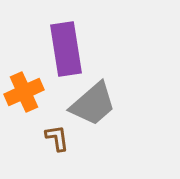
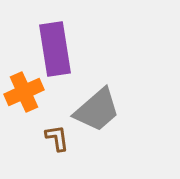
purple rectangle: moved 11 px left
gray trapezoid: moved 4 px right, 6 px down
